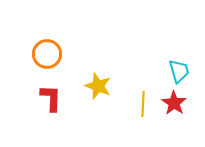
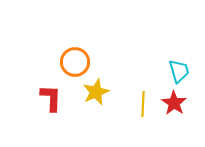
orange circle: moved 28 px right, 8 px down
yellow star: moved 2 px left, 6 px down; rotated 28 degrees clockwise
